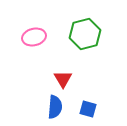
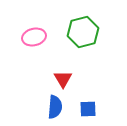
green hexagon: moved 2 px left, 2 px up
blue square: rotated 18 degrees counterclockwise
